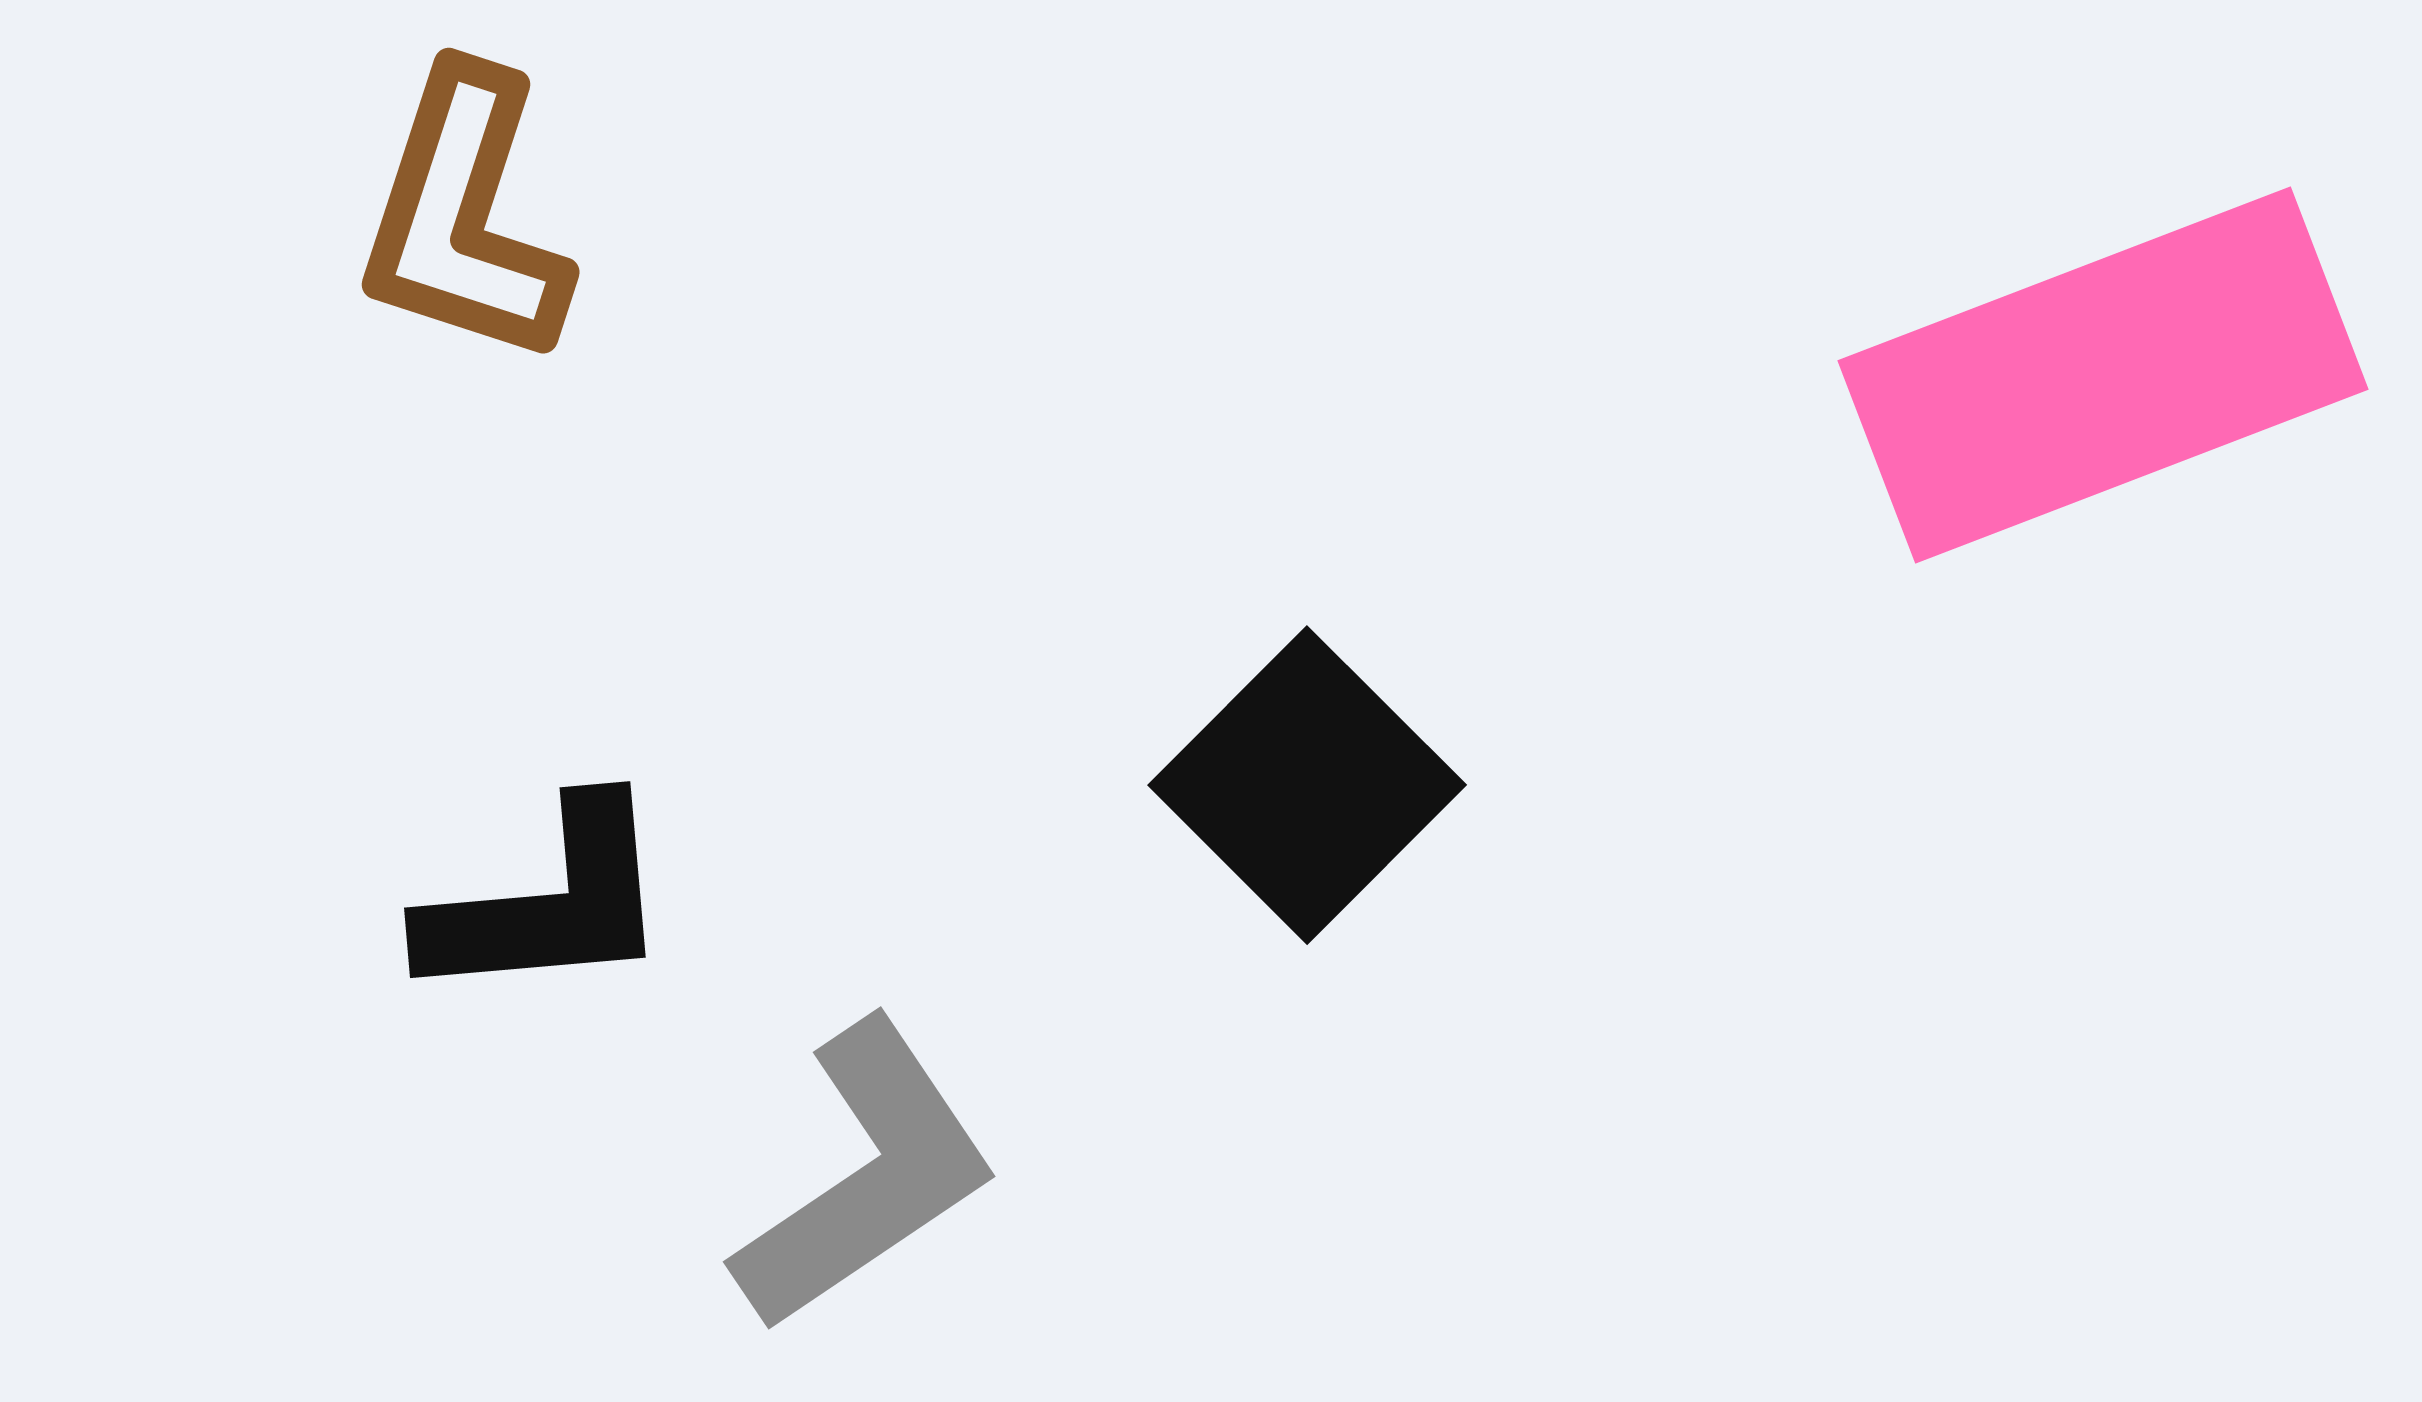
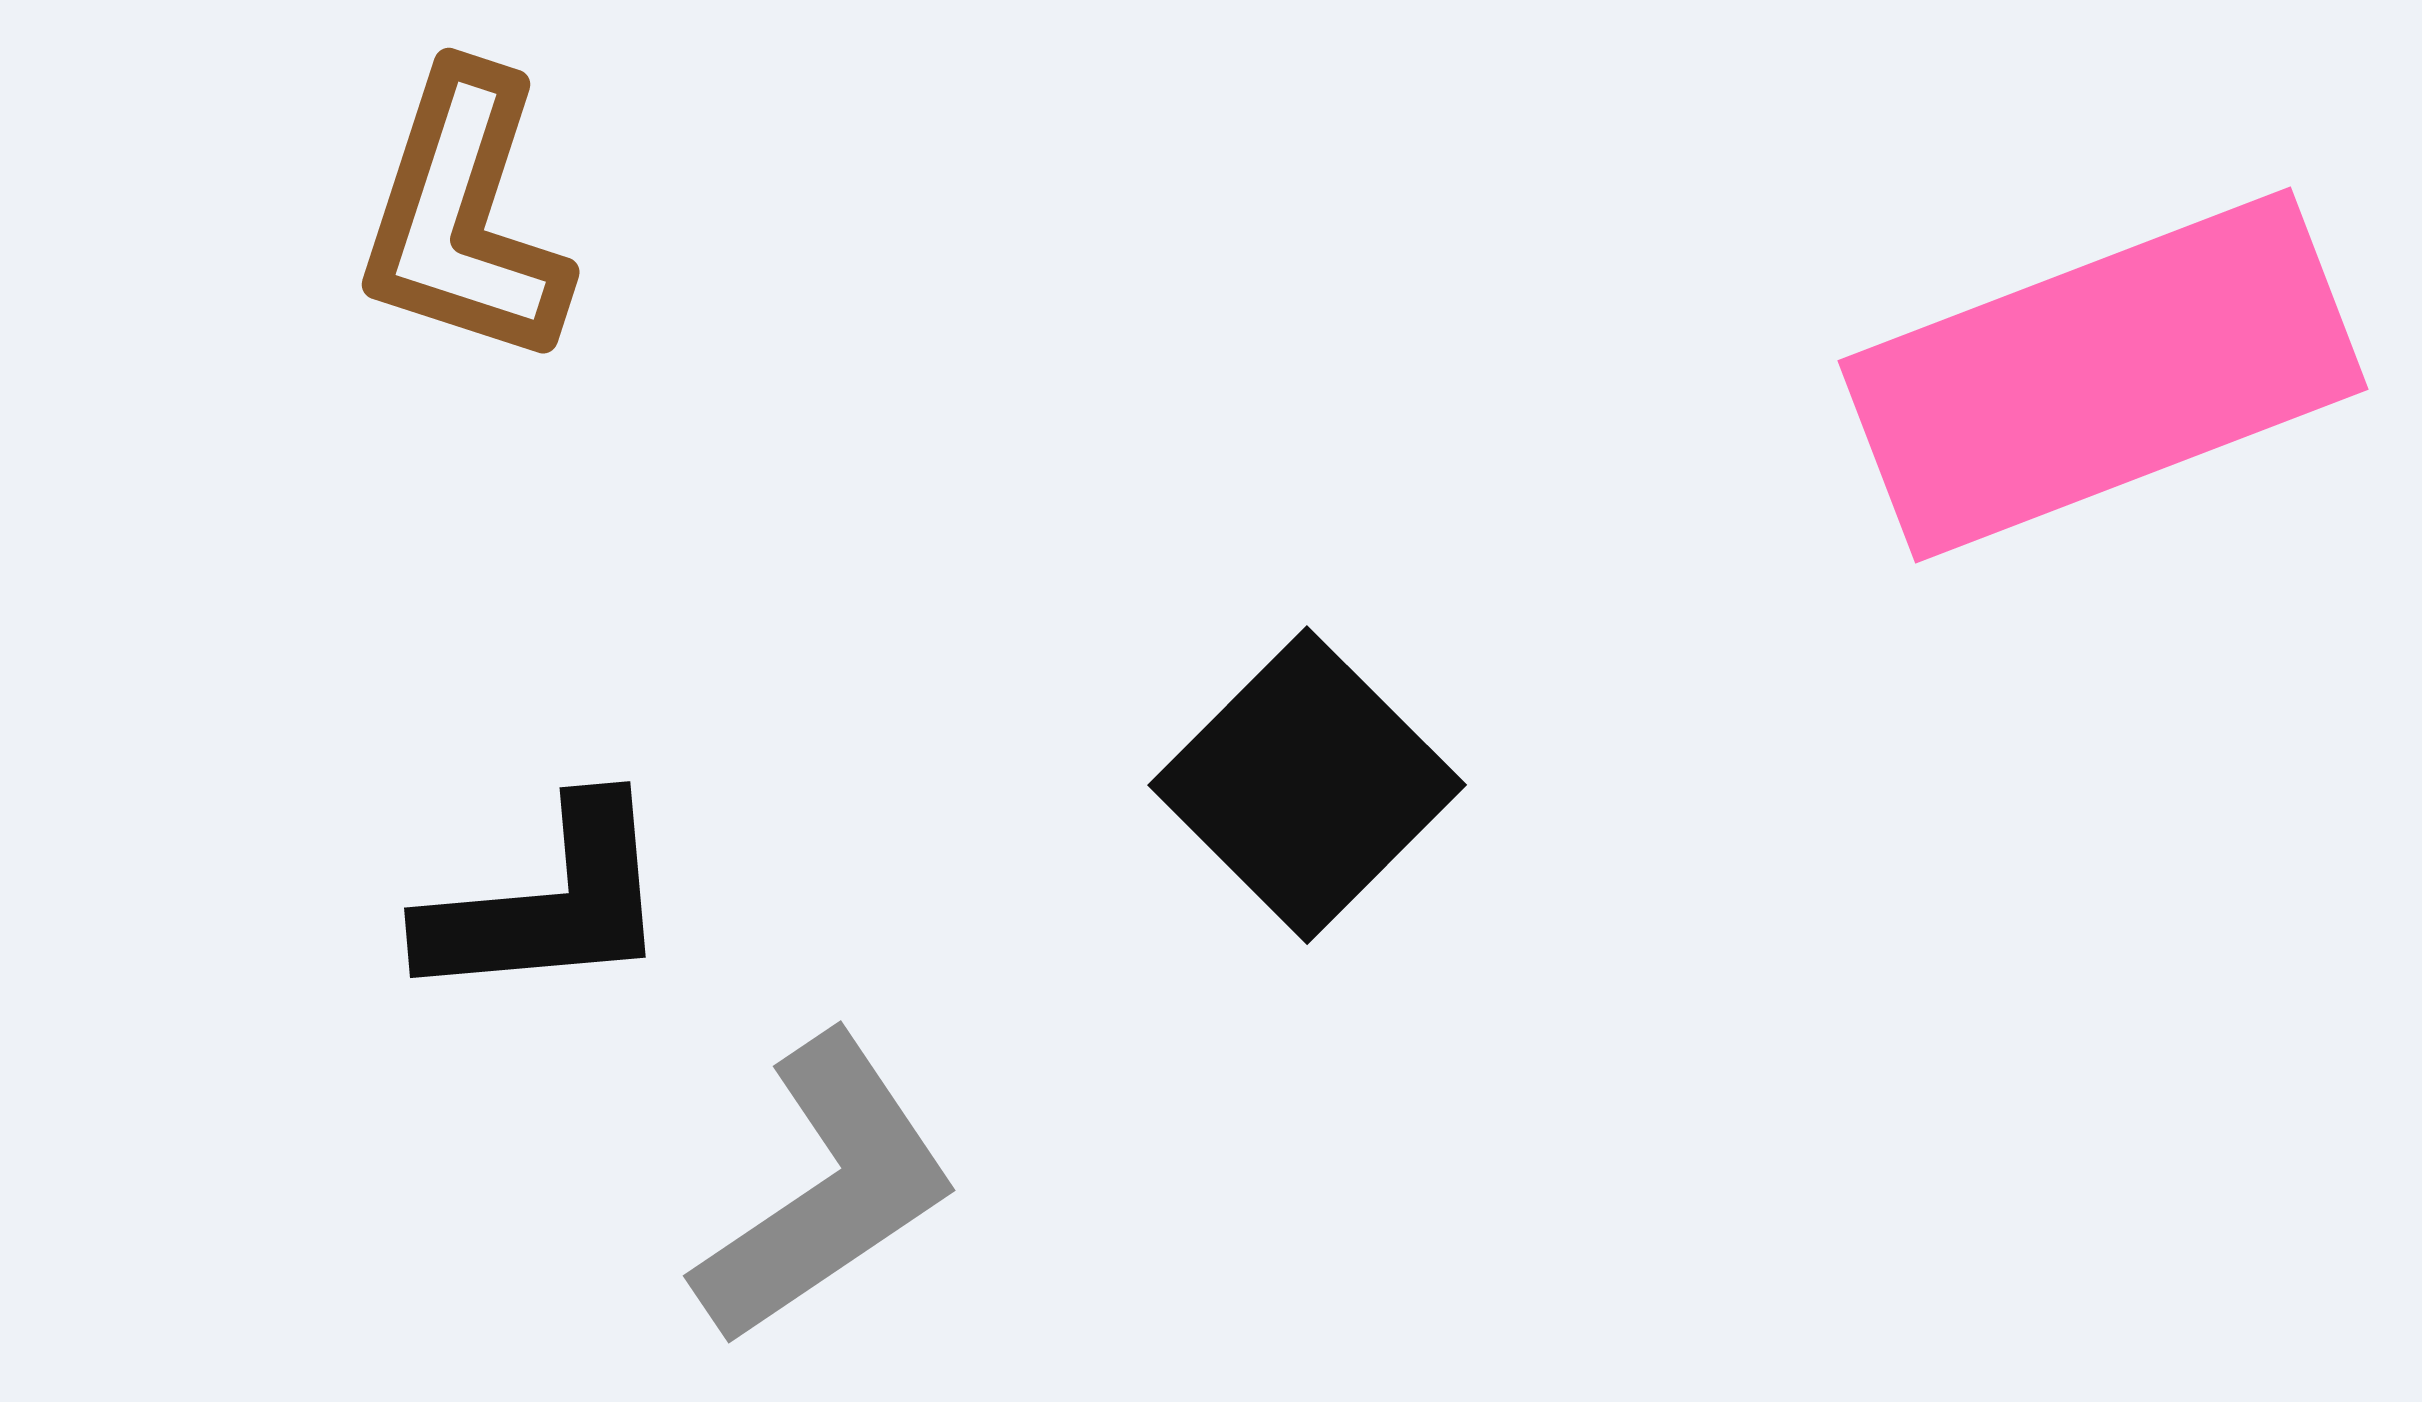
gray L-shape: moved 40 px left, 14 px down
